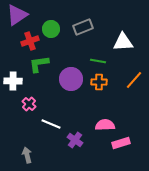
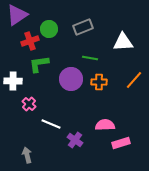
green circle: moved 2 px left
green line: moved 8 px left, 3 px up
